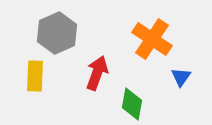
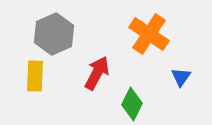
gray hexagon: moved 3 px left, 1 px down
orange cross: moved 3 px left, 5 px up
red arrow: rotated 8 degrees clockwise
green diamond: rotated 16 degrees clockwise
